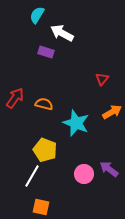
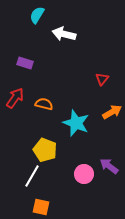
white arrow: moved 2 px right, 1 px down; rotated 15 degrees counterclockwise
purple rectangle: moved 21 px left, 11 px down
purple arrow: moved 3 px up
